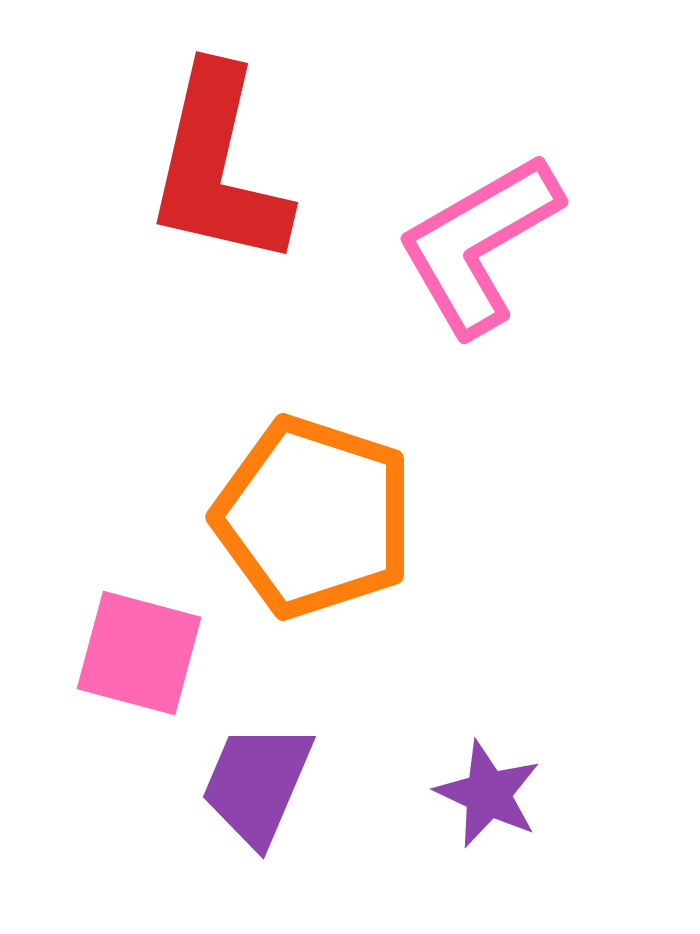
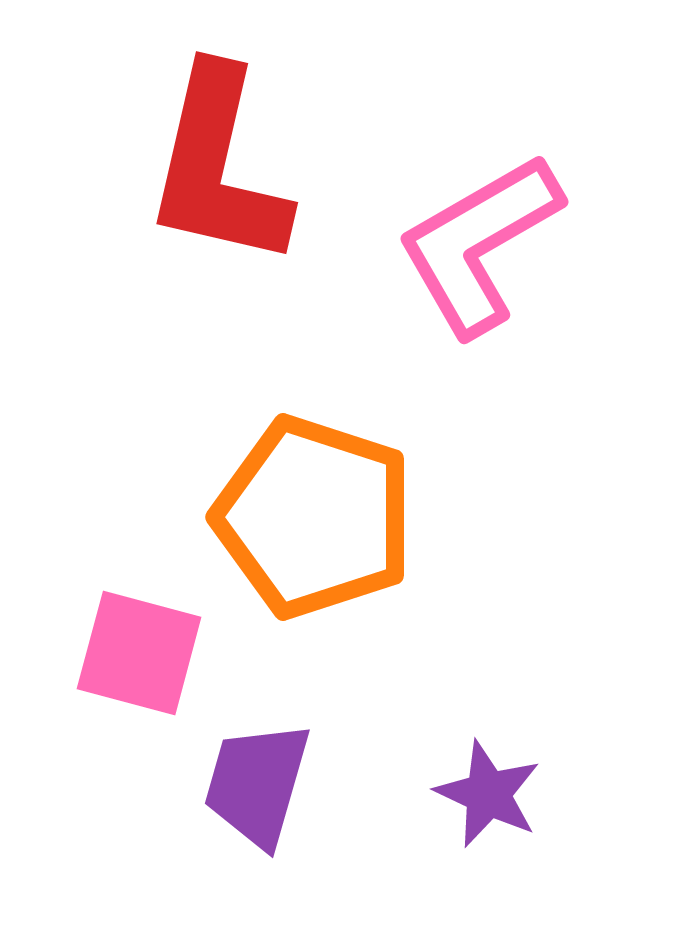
purple trapezoid: rotated 7 degrees counterclockwise
